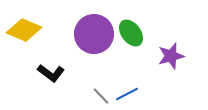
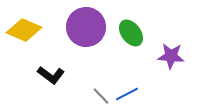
purple circle: moved 8 px left, 7 px up
purple star: rotated 20 degrees clockwise
black L-shape: moved 2 px down
